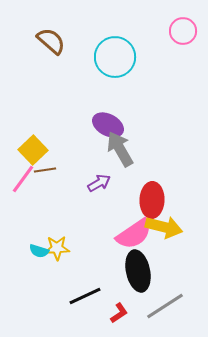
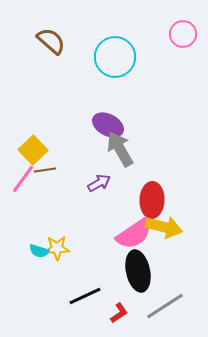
pink circle: moved 3 px down
